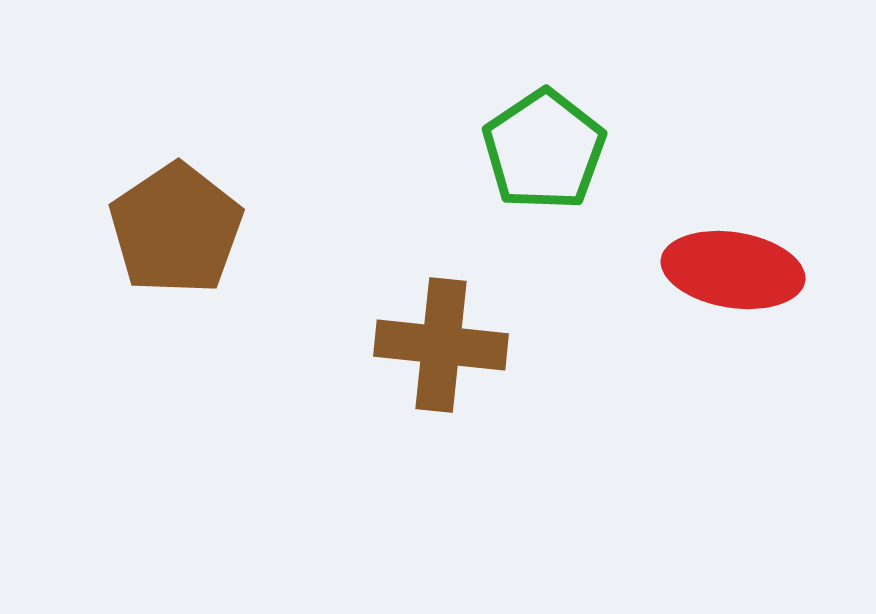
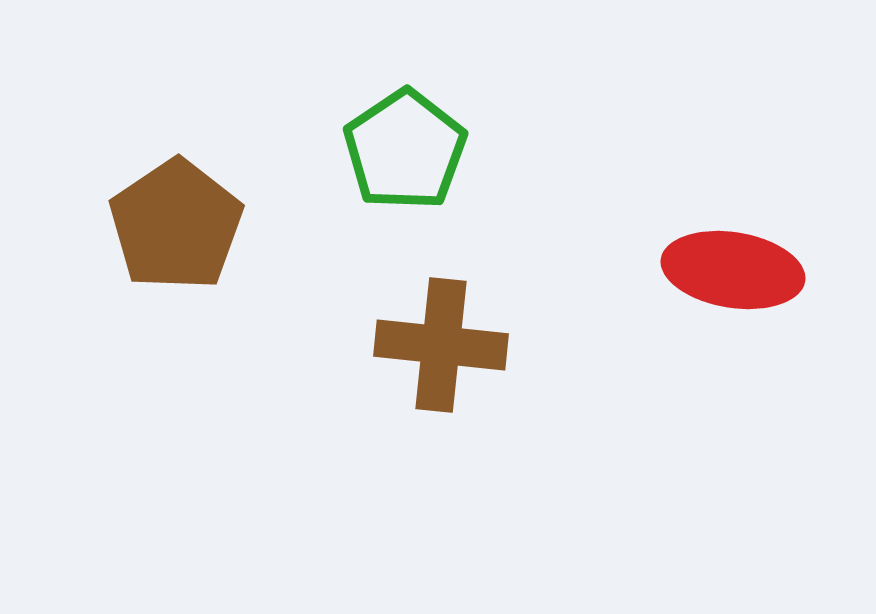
green pentagon: moved 139 px left
brown pentagon: moved 4 px up
